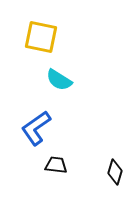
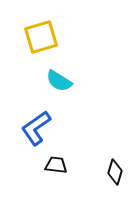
yellow square: rotated 28 degrees counterclockwise
cyan semicircle: moved 1 px down
